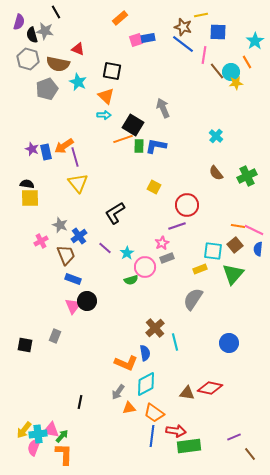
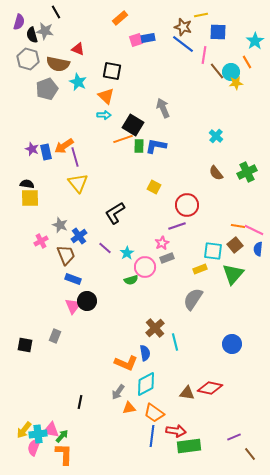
green cross at (247, 176): moved 4 px up
blue circle at (229, 343): moved 3 px right, 1 px down
